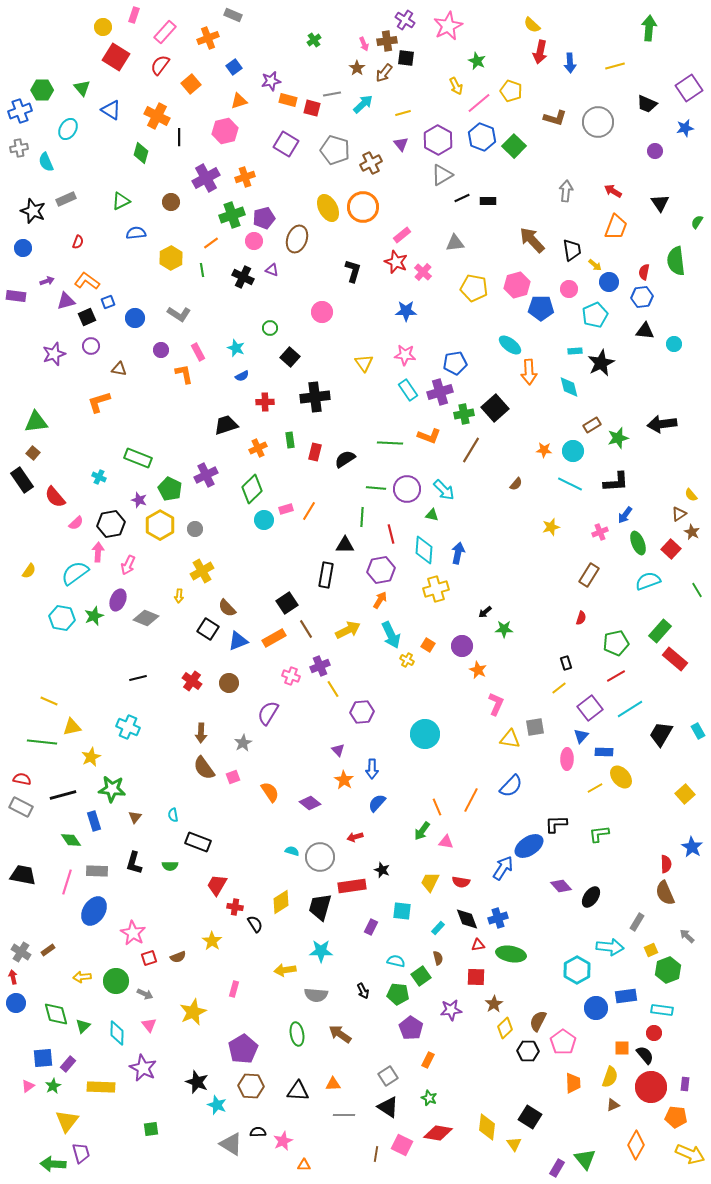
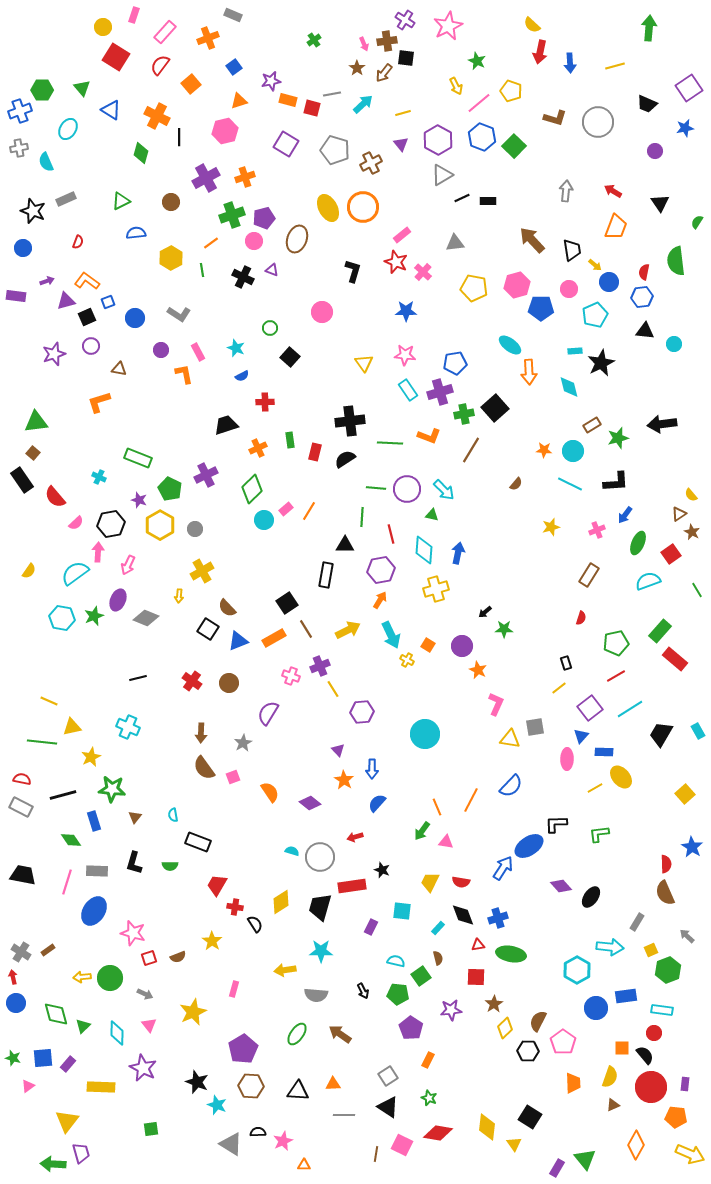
black cross at (315, 397): moved 35 px right, 24 px down
pink rectangle at (286, 509): rotated 24 degrees counterclockwise
pink cross at (600, 532): moved 3 px left, 2 px up
green ellipse at (638, 543): rotated 45 degrees clockwise
red square at (671, 549): moved 5 px down; rotated 12 degrees clockwise
black diamond at (467, 919): moved 4 px left, 4 px up
pink star at (133, 933): rotated 15 degrees counterclockwise
green circle at (116, 981): moved 6 px left, 3 px up
green ellipse at (297, 1034): rotated 45 degrees clockwise
green star at (53, 1086): moved 40 px left, 28 px up; rotated 28 degrees counterclockwise
